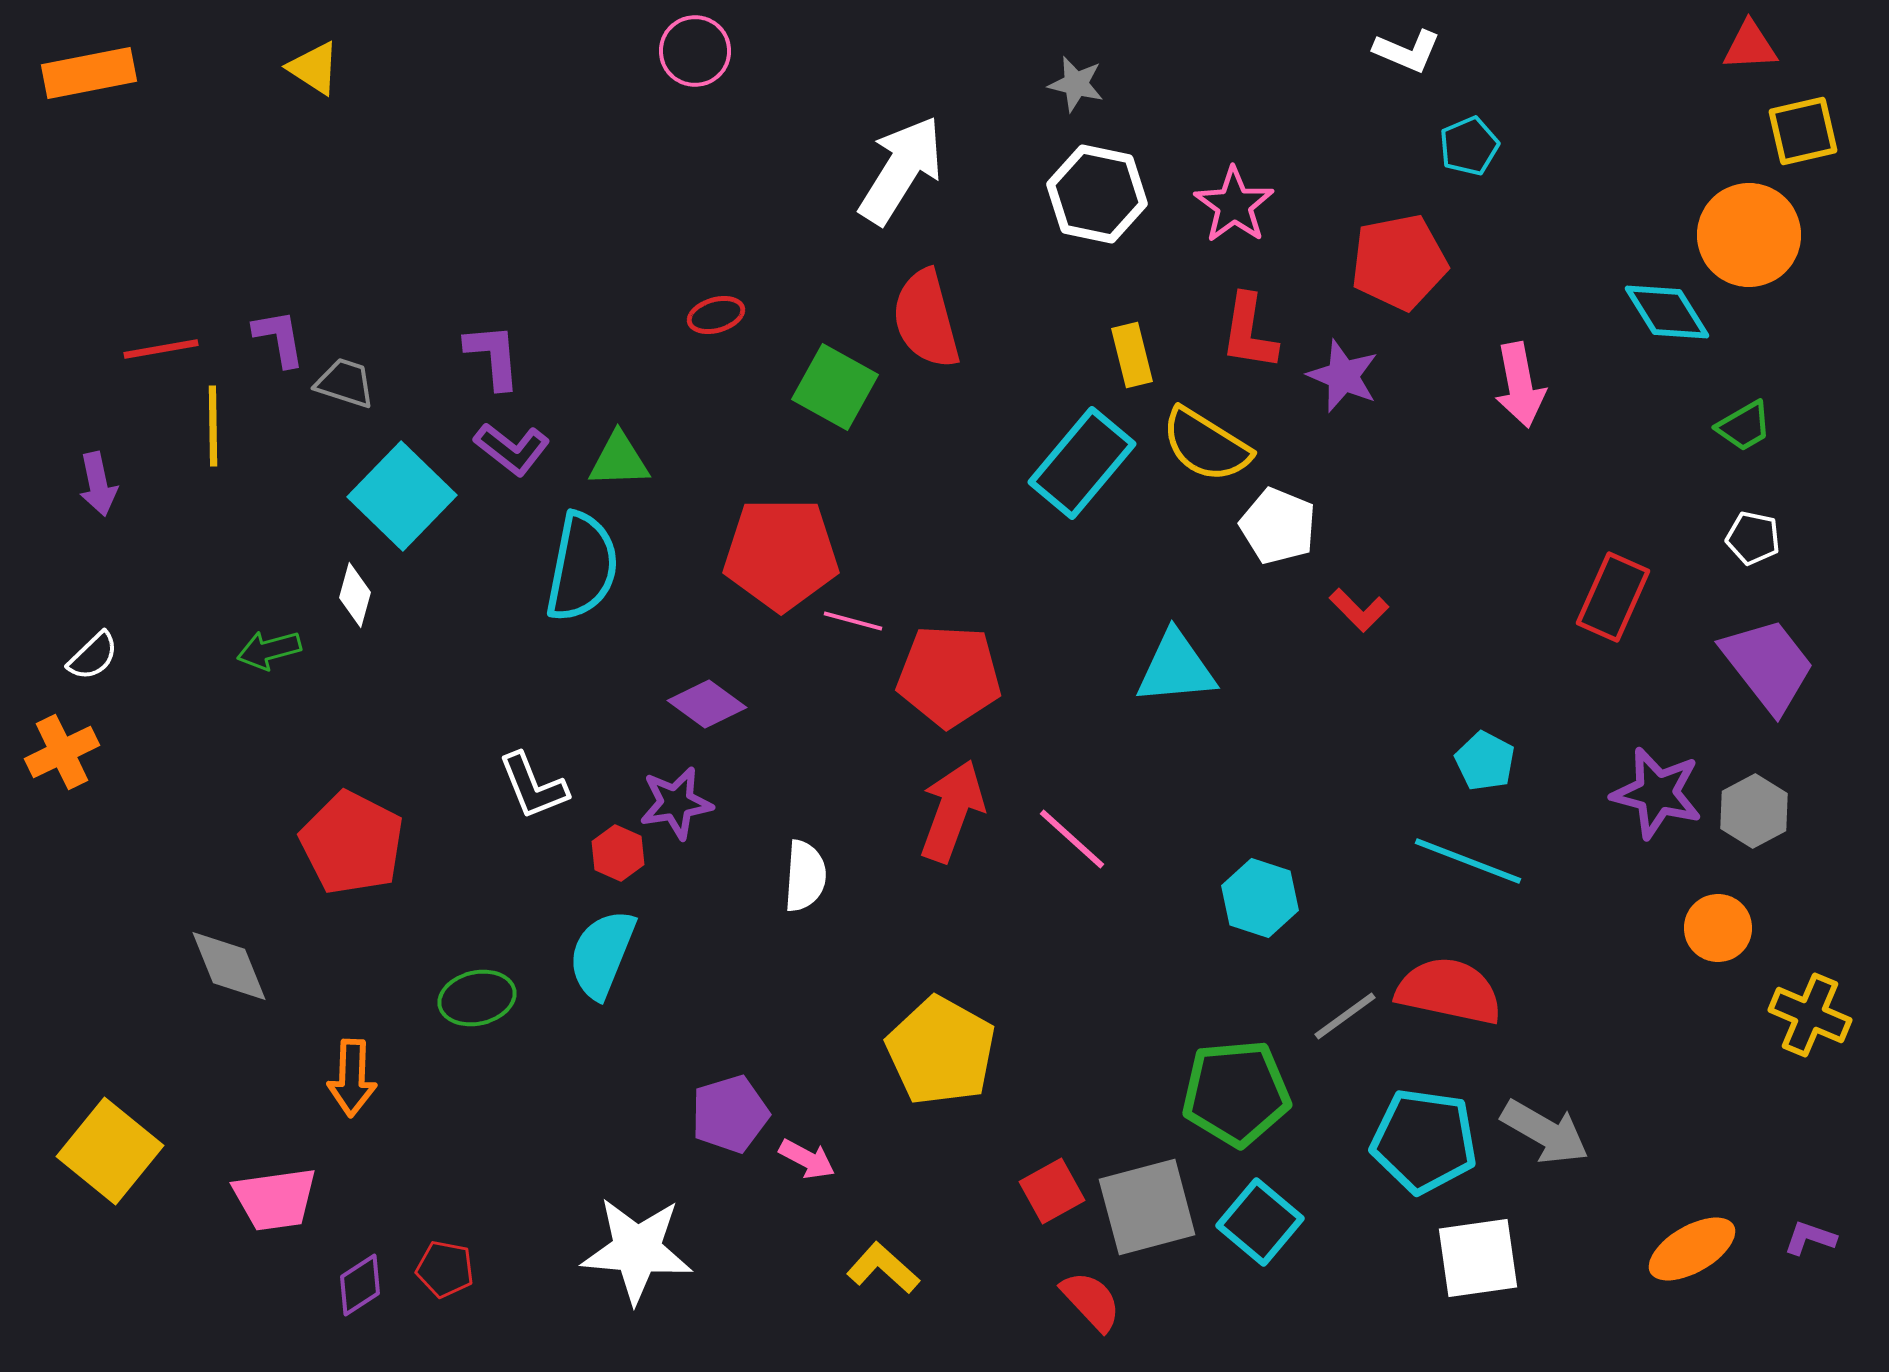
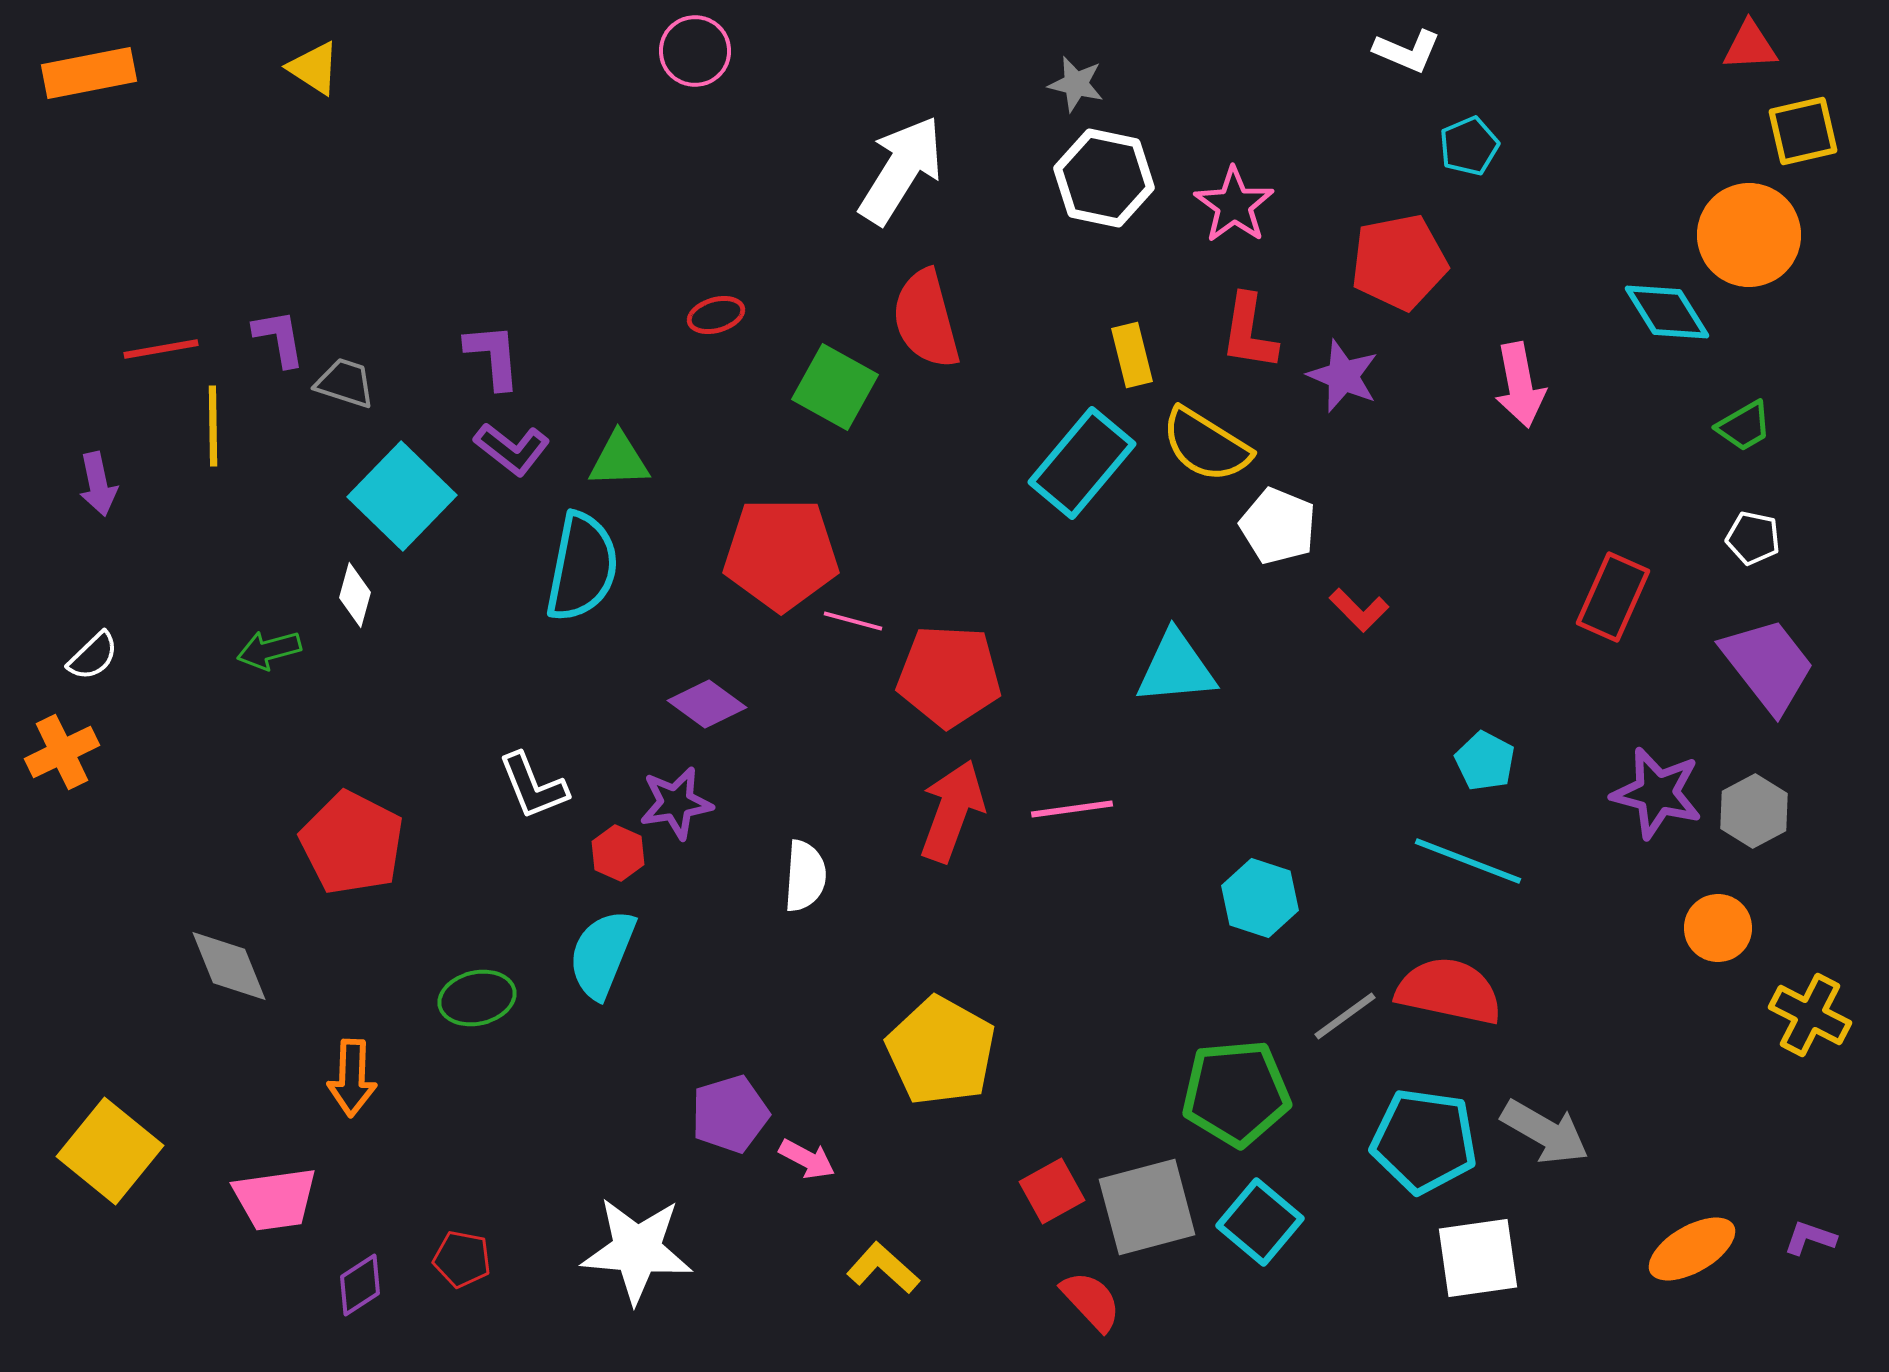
white hexagon at (1097, 194): moved 7 px right, 16 px up
pink line at (1072, 839): moved 30 px up; rotated 50 degrees counterclockwise
yellow cross at (1810, 1015): rotated 4 degrees clockwise
red pentagon at (445, 1269): moved 17 px right, 10 px up
